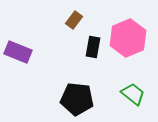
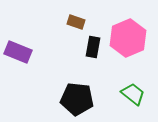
brown rectangle: moved 2 px right, 2 px down; rotated 72 degrees clockwise
